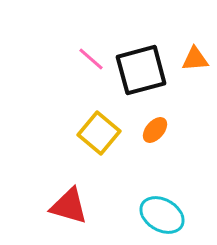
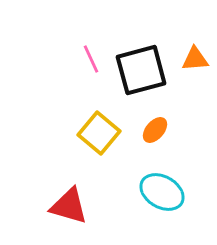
pink line: rotated 24 degrees clockwise
cyan ellipse: moved 23 px up
